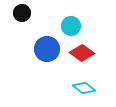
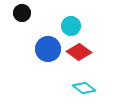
blue circle: moved 1 px right
red diamond: moved 3 px left, 1 px up
